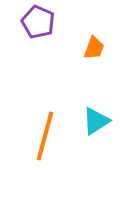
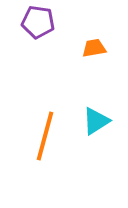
purple pentagon: rotated 16 degrees counterclockwise
orange trapezoid: rotated 120 degrees counterclockwise
